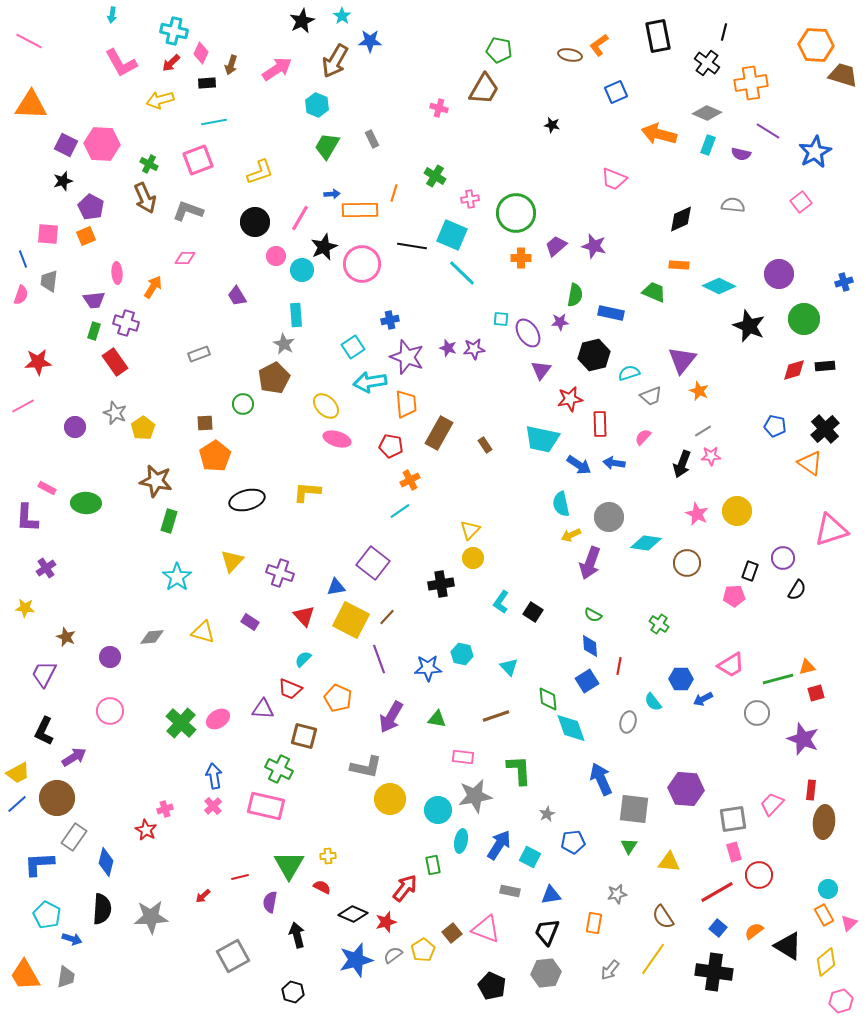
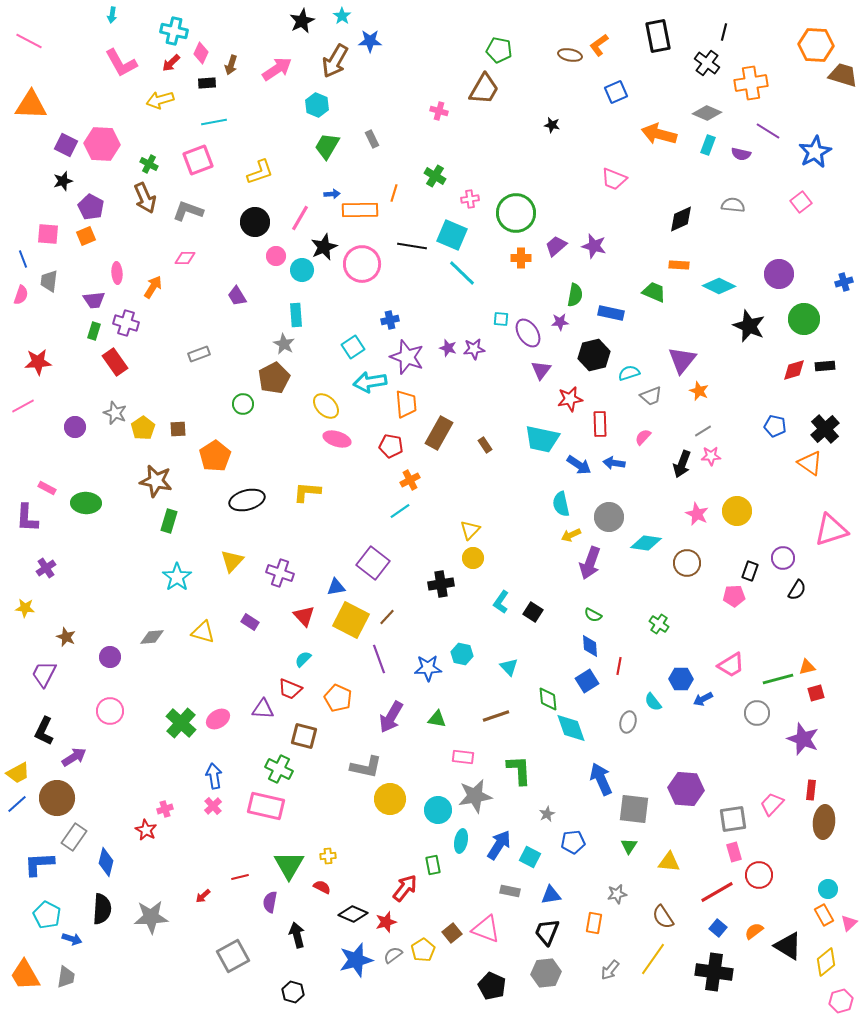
pink cross at (439, 108): moved 3 px down
brown square at (205, 423): moved 27 px left, 6 px down
